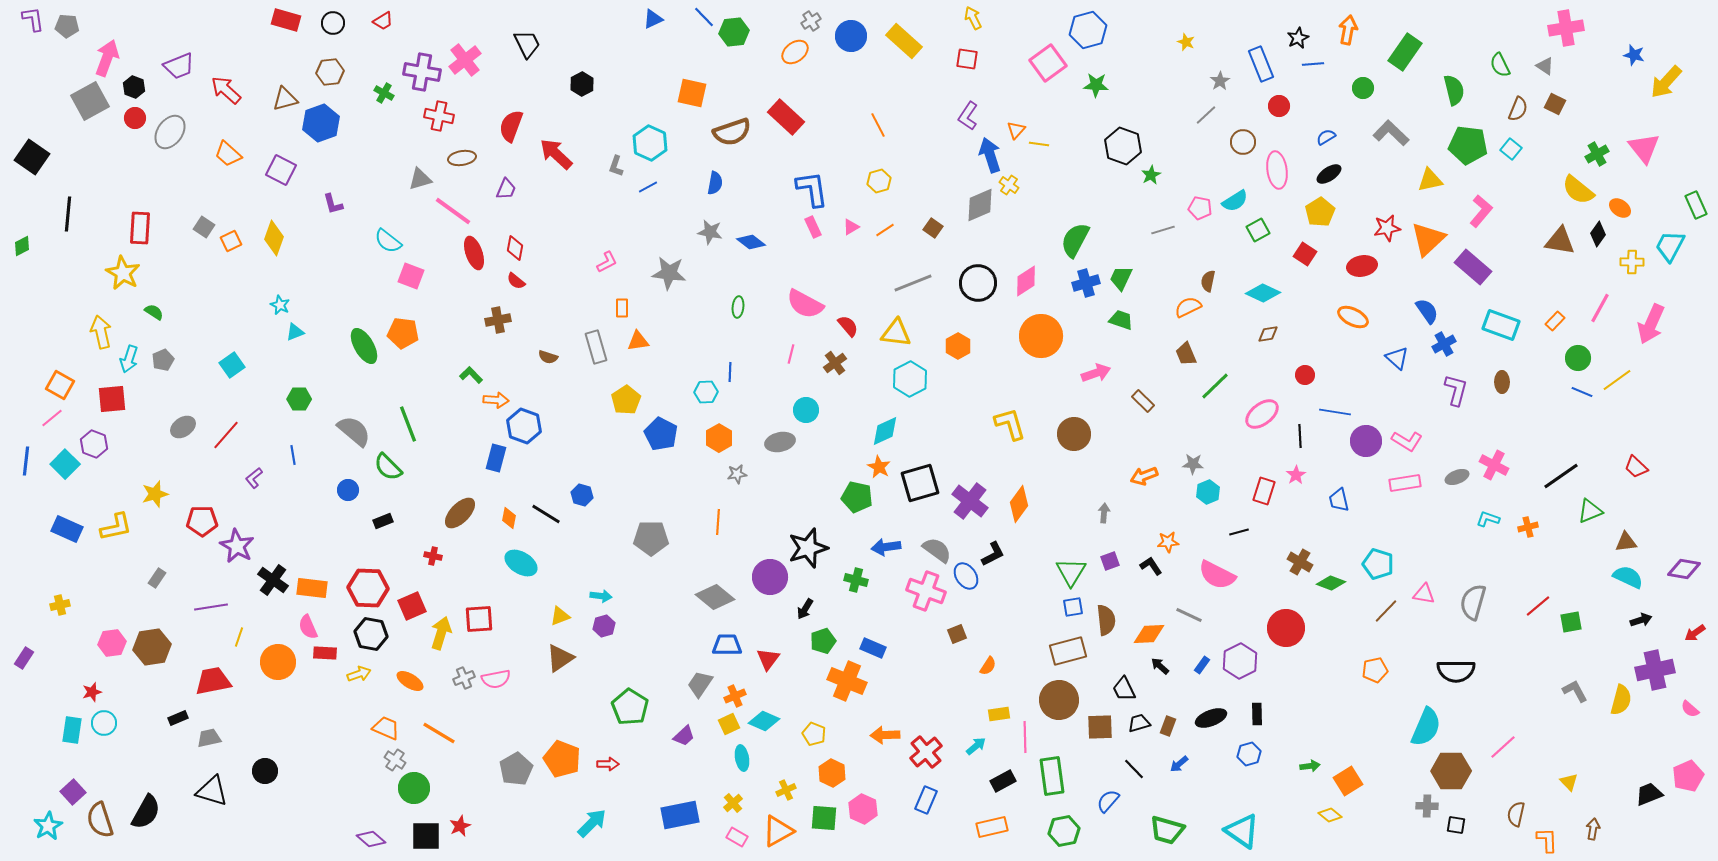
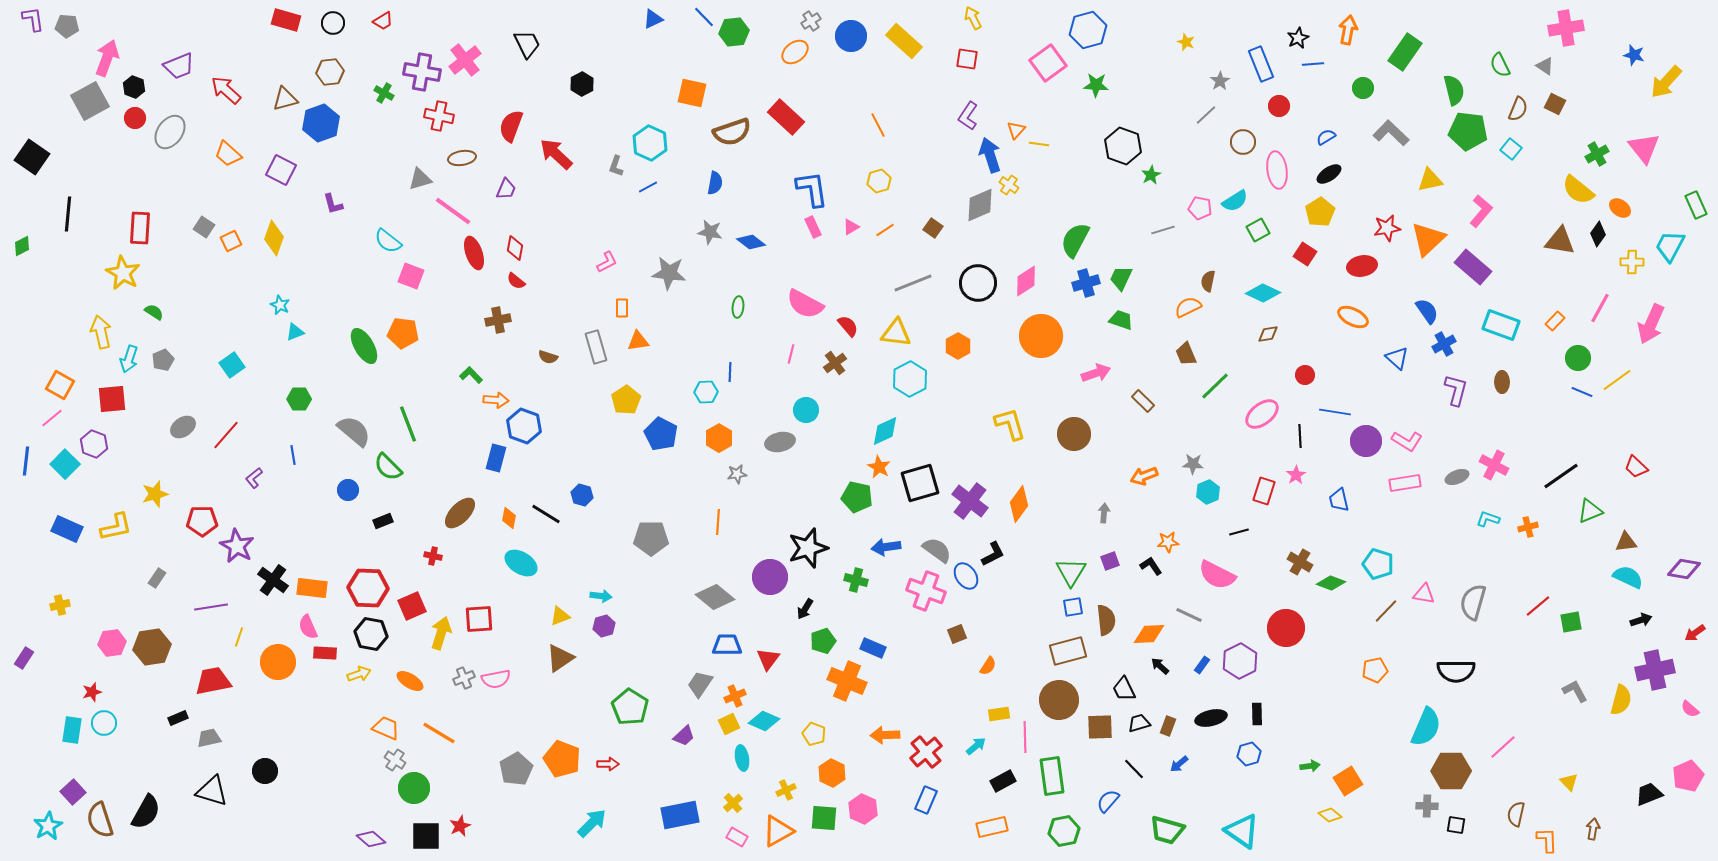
green pentagon at (1468, 145): moved 14 px up
black ellipse at (1211, 718): rotated 8 degrees clockwise
